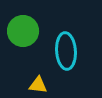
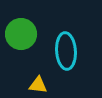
green circle: moved 2 px left, 3 px down
